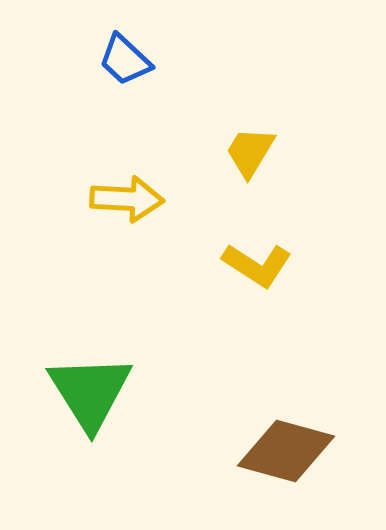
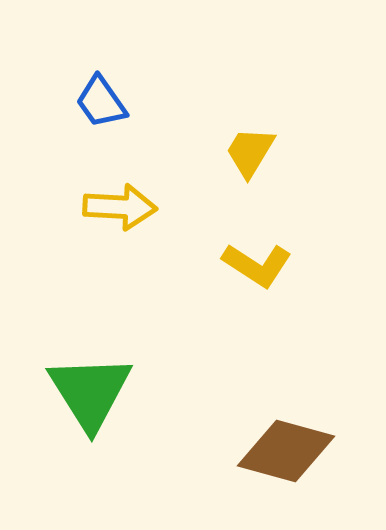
blue trapezoid: moved 24 px left, 42 px down; rotated 12 degrees clockwise
yellow arrow: moved 7 px left, 8 px down
